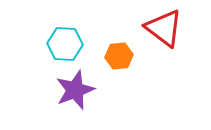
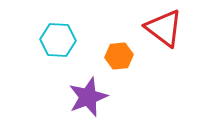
cyan hexagon: moved 7 px left, 4 px up
purple star: moved 13 px right, 7 px down
